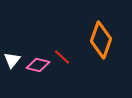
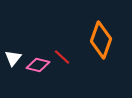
white triangle: moved 1 px right, 2 px up
